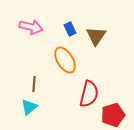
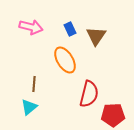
red pentagon: rotated 15 degrees clockwise
